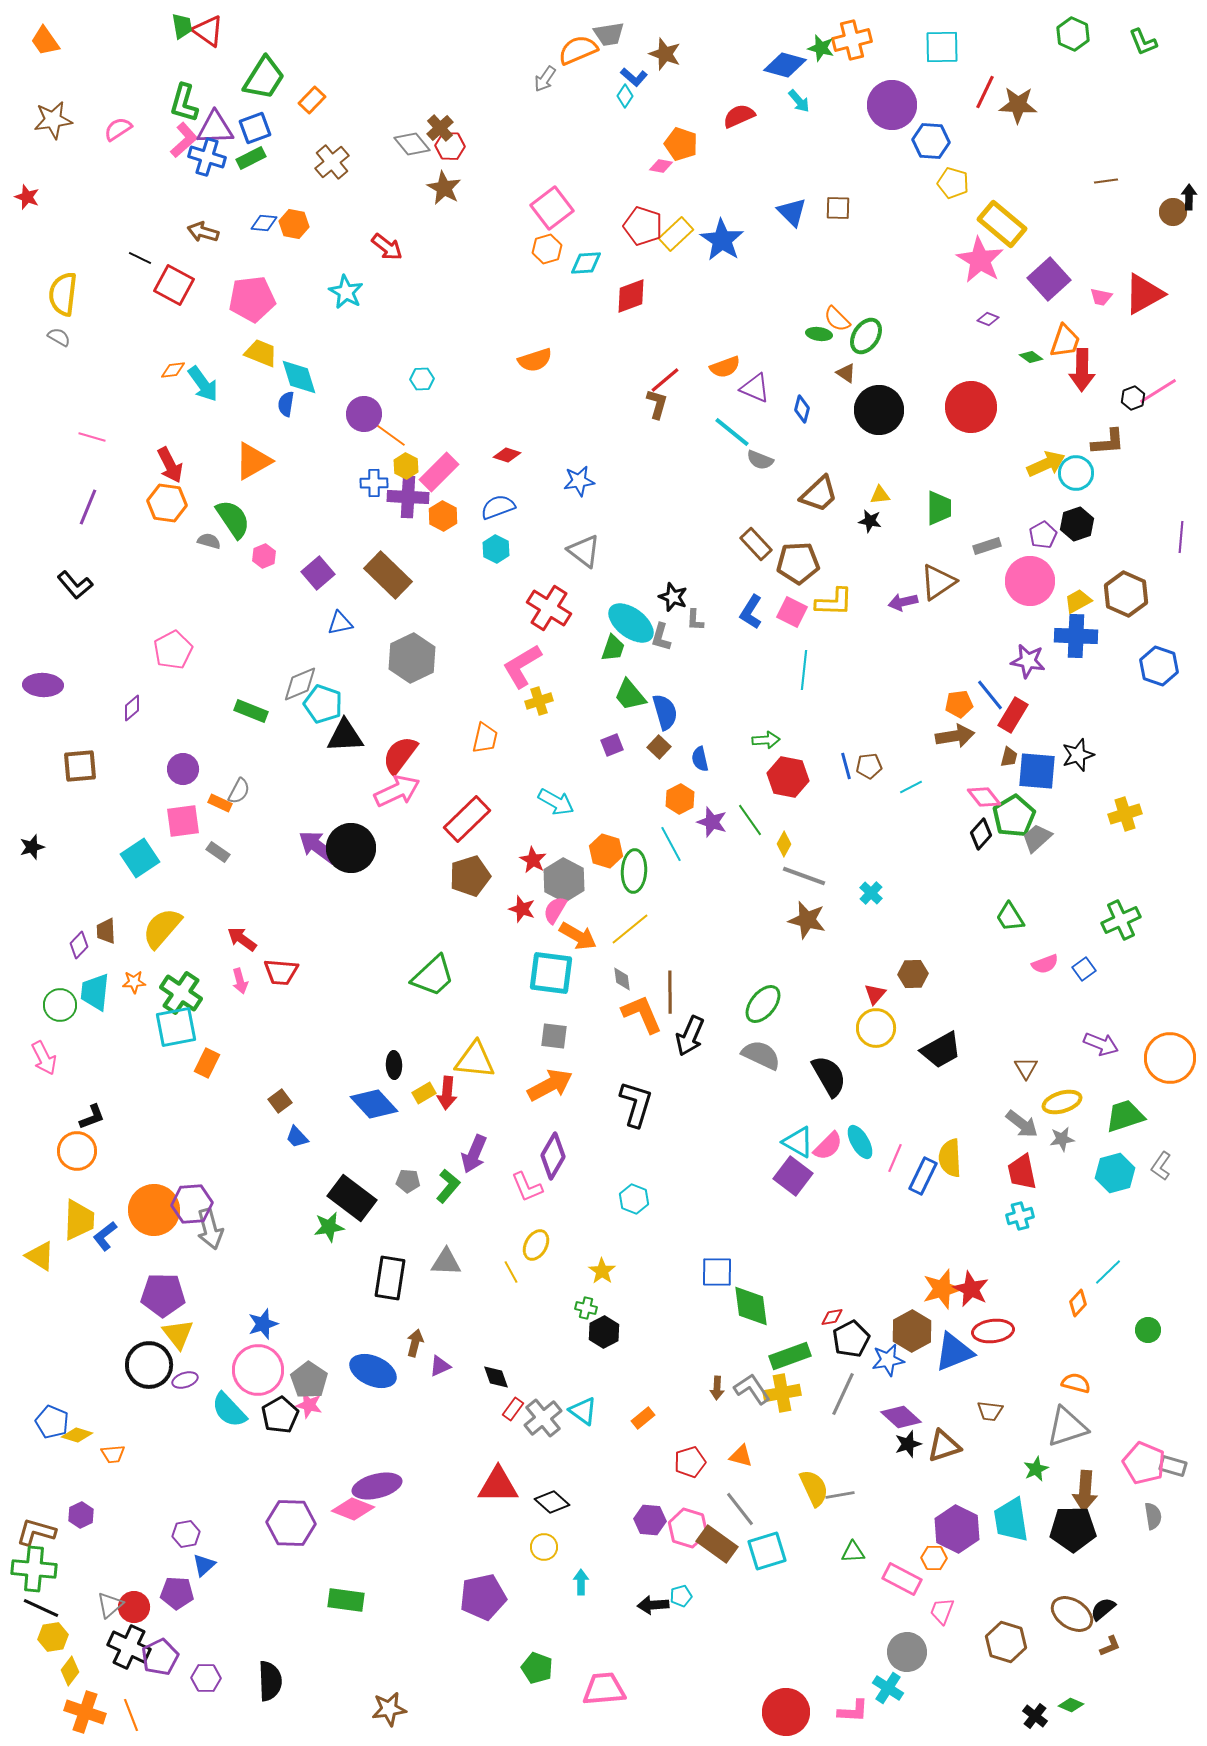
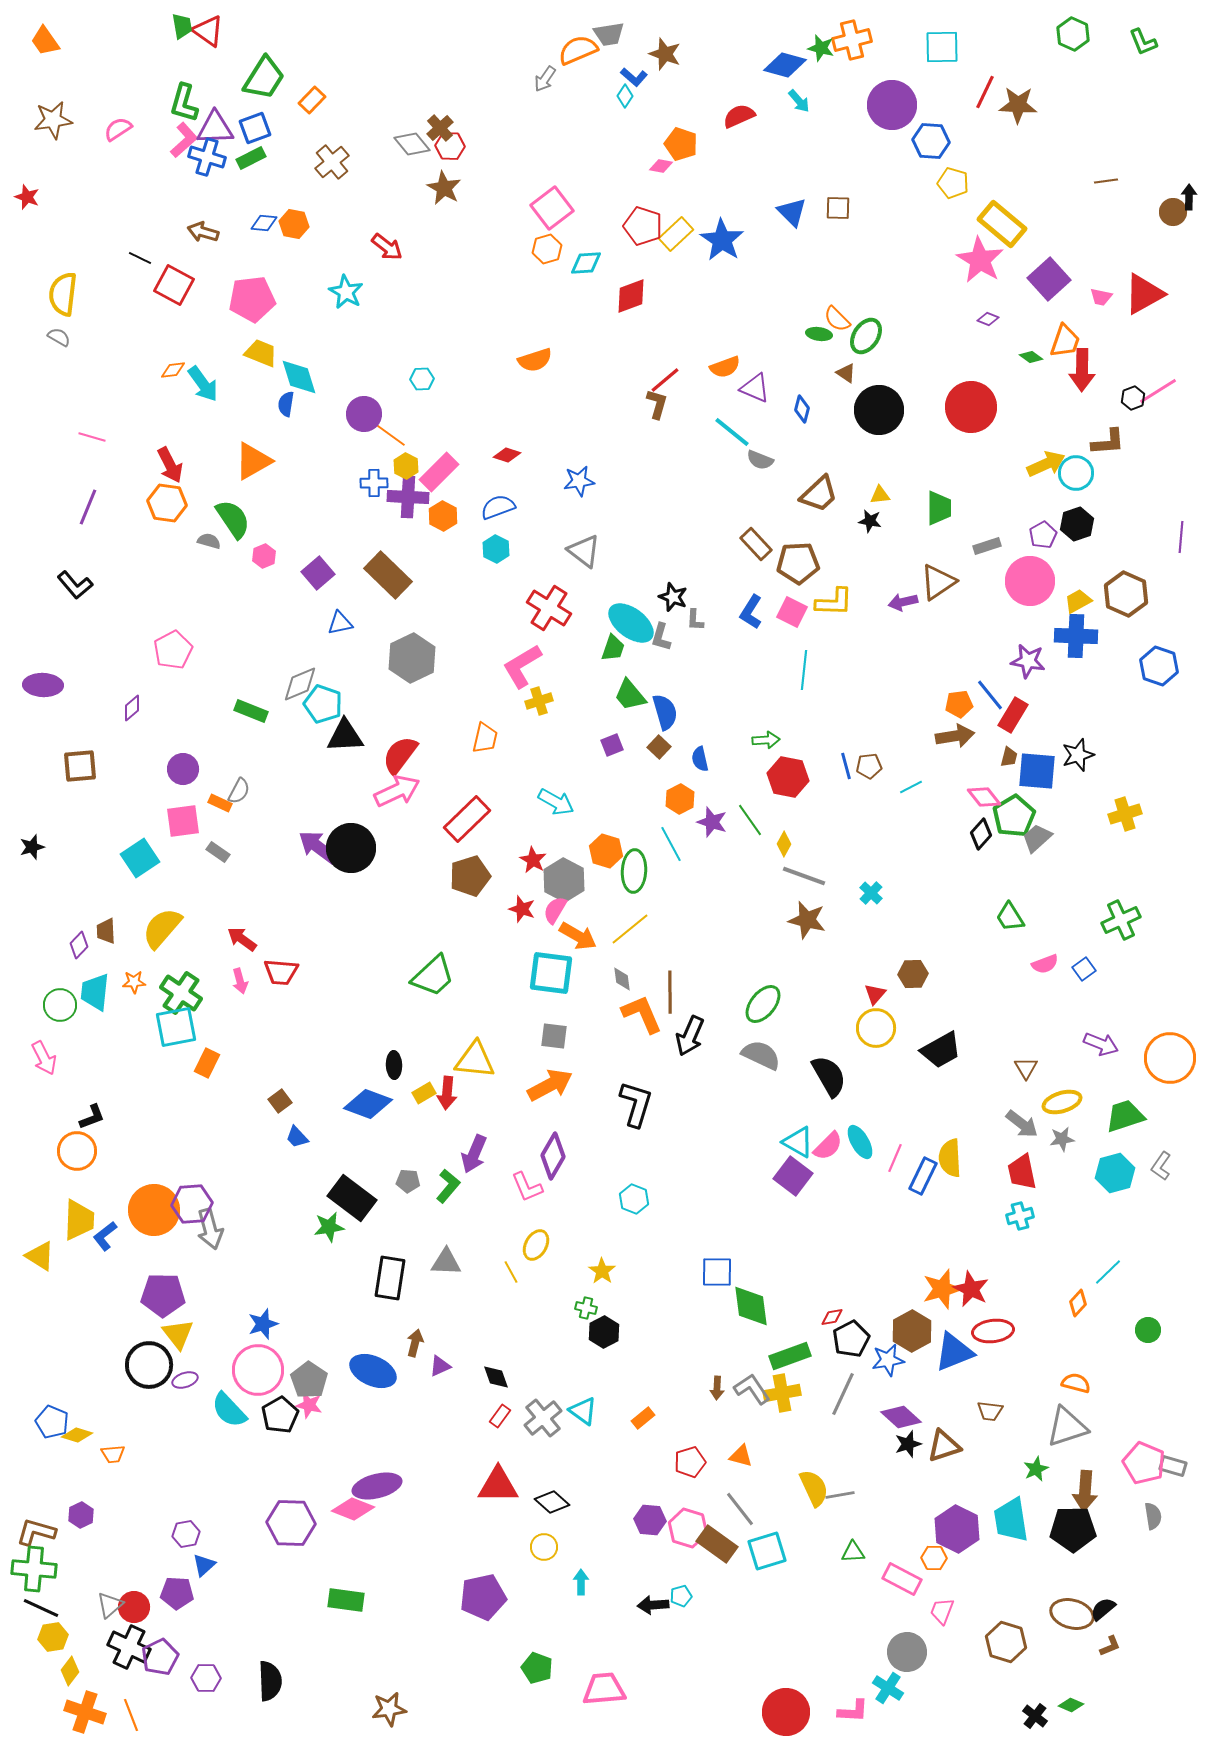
blue diamond at (374, 1104): moved 6 px left; rotated 27 degrees counterclockwise
red rectangle at (513, 1409): moved 13 px left, 7 px down
brown ellipse at (1072, 1614): rotated 18 degrees counterclockwise
